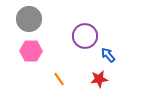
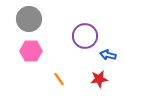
blue arrow: rotated 35 degrees counterclockwise
